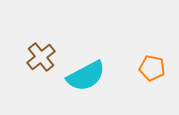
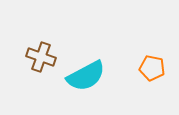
brown cross: rotated 32 degrees counterclockwise
